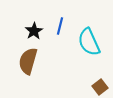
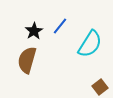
blue line: rotated 24 degrees clockwise
cyan semicircle: moved 1 px right, 2 px down; rotated 124 degrees counterclockwise
brown semicircle: moved 1 px left, 1 px up
